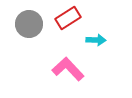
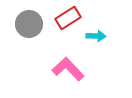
cyan arrow: moved 4 px up
